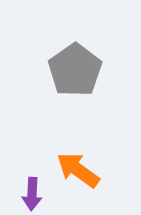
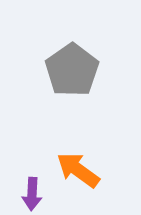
gray pentagon: moved 3 px left
